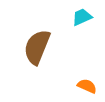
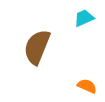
cyan trapezoid: moved 2 px right, 1 px down
